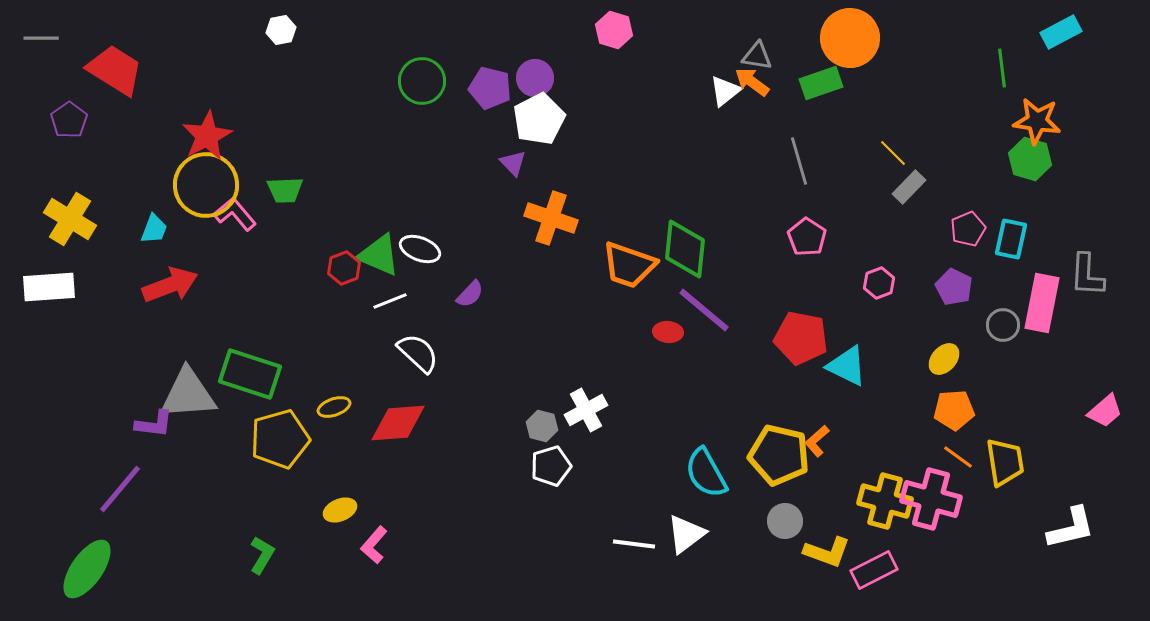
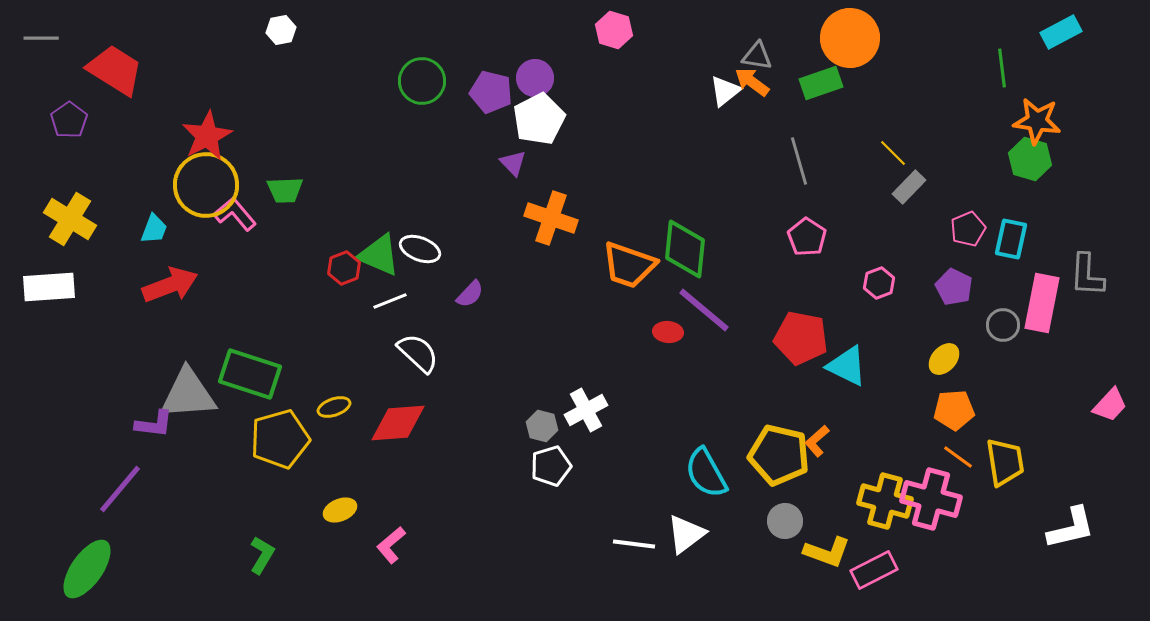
purple pentagon at (490, 88): moved 1 px right, 4 px down
pink trapezoid at (1105, 411): moved 5 px right, 6 px up; rotated 6 degrees counterclockwise
pink L-shape at (374, 545): moved 17 px right; rotated 9 degrees clockwise
